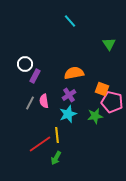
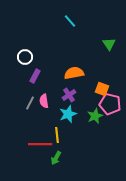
white circle: moved 7 px up
pink pentagon: moved 2 px left, 2 px down
green star: rotated 14 degrees counterclockwise
red line: rotated 35 degrees clockwise
